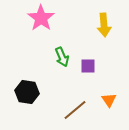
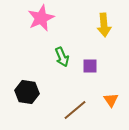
pink star: rotated 12 degrees clockwise
purple square: moved 2 px right
orange triangle: moved 2 px right
